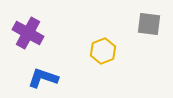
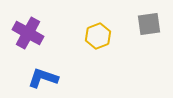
gray square: rotated 15 degrees counterclockwise
yellow hexagon: moved 5 px left, 15 px up
